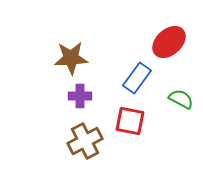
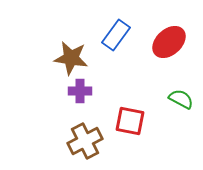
brown star: rotated 12 degrees clockwise
blue rectangle: moved 21 px left, 43 px up
purple cross: moved 5 px up
